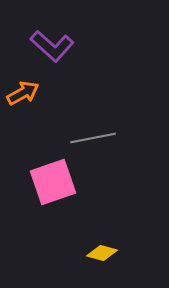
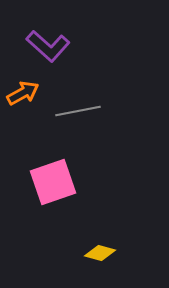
purple L-shape: moved 4 px left
gray line: moved 15 px left, 27 px up
yellow diamond: moved 2 px left
